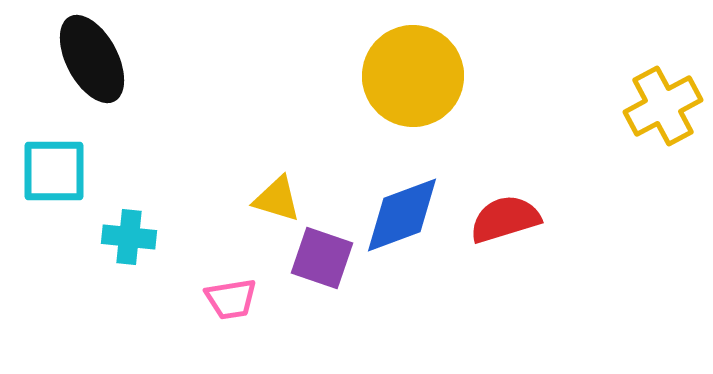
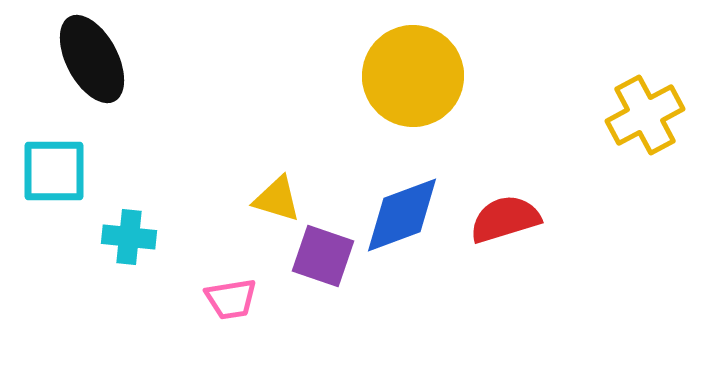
yellow cross: moved 18 px left, 9 px down
purple square: moved 1 px right, 2 px up
